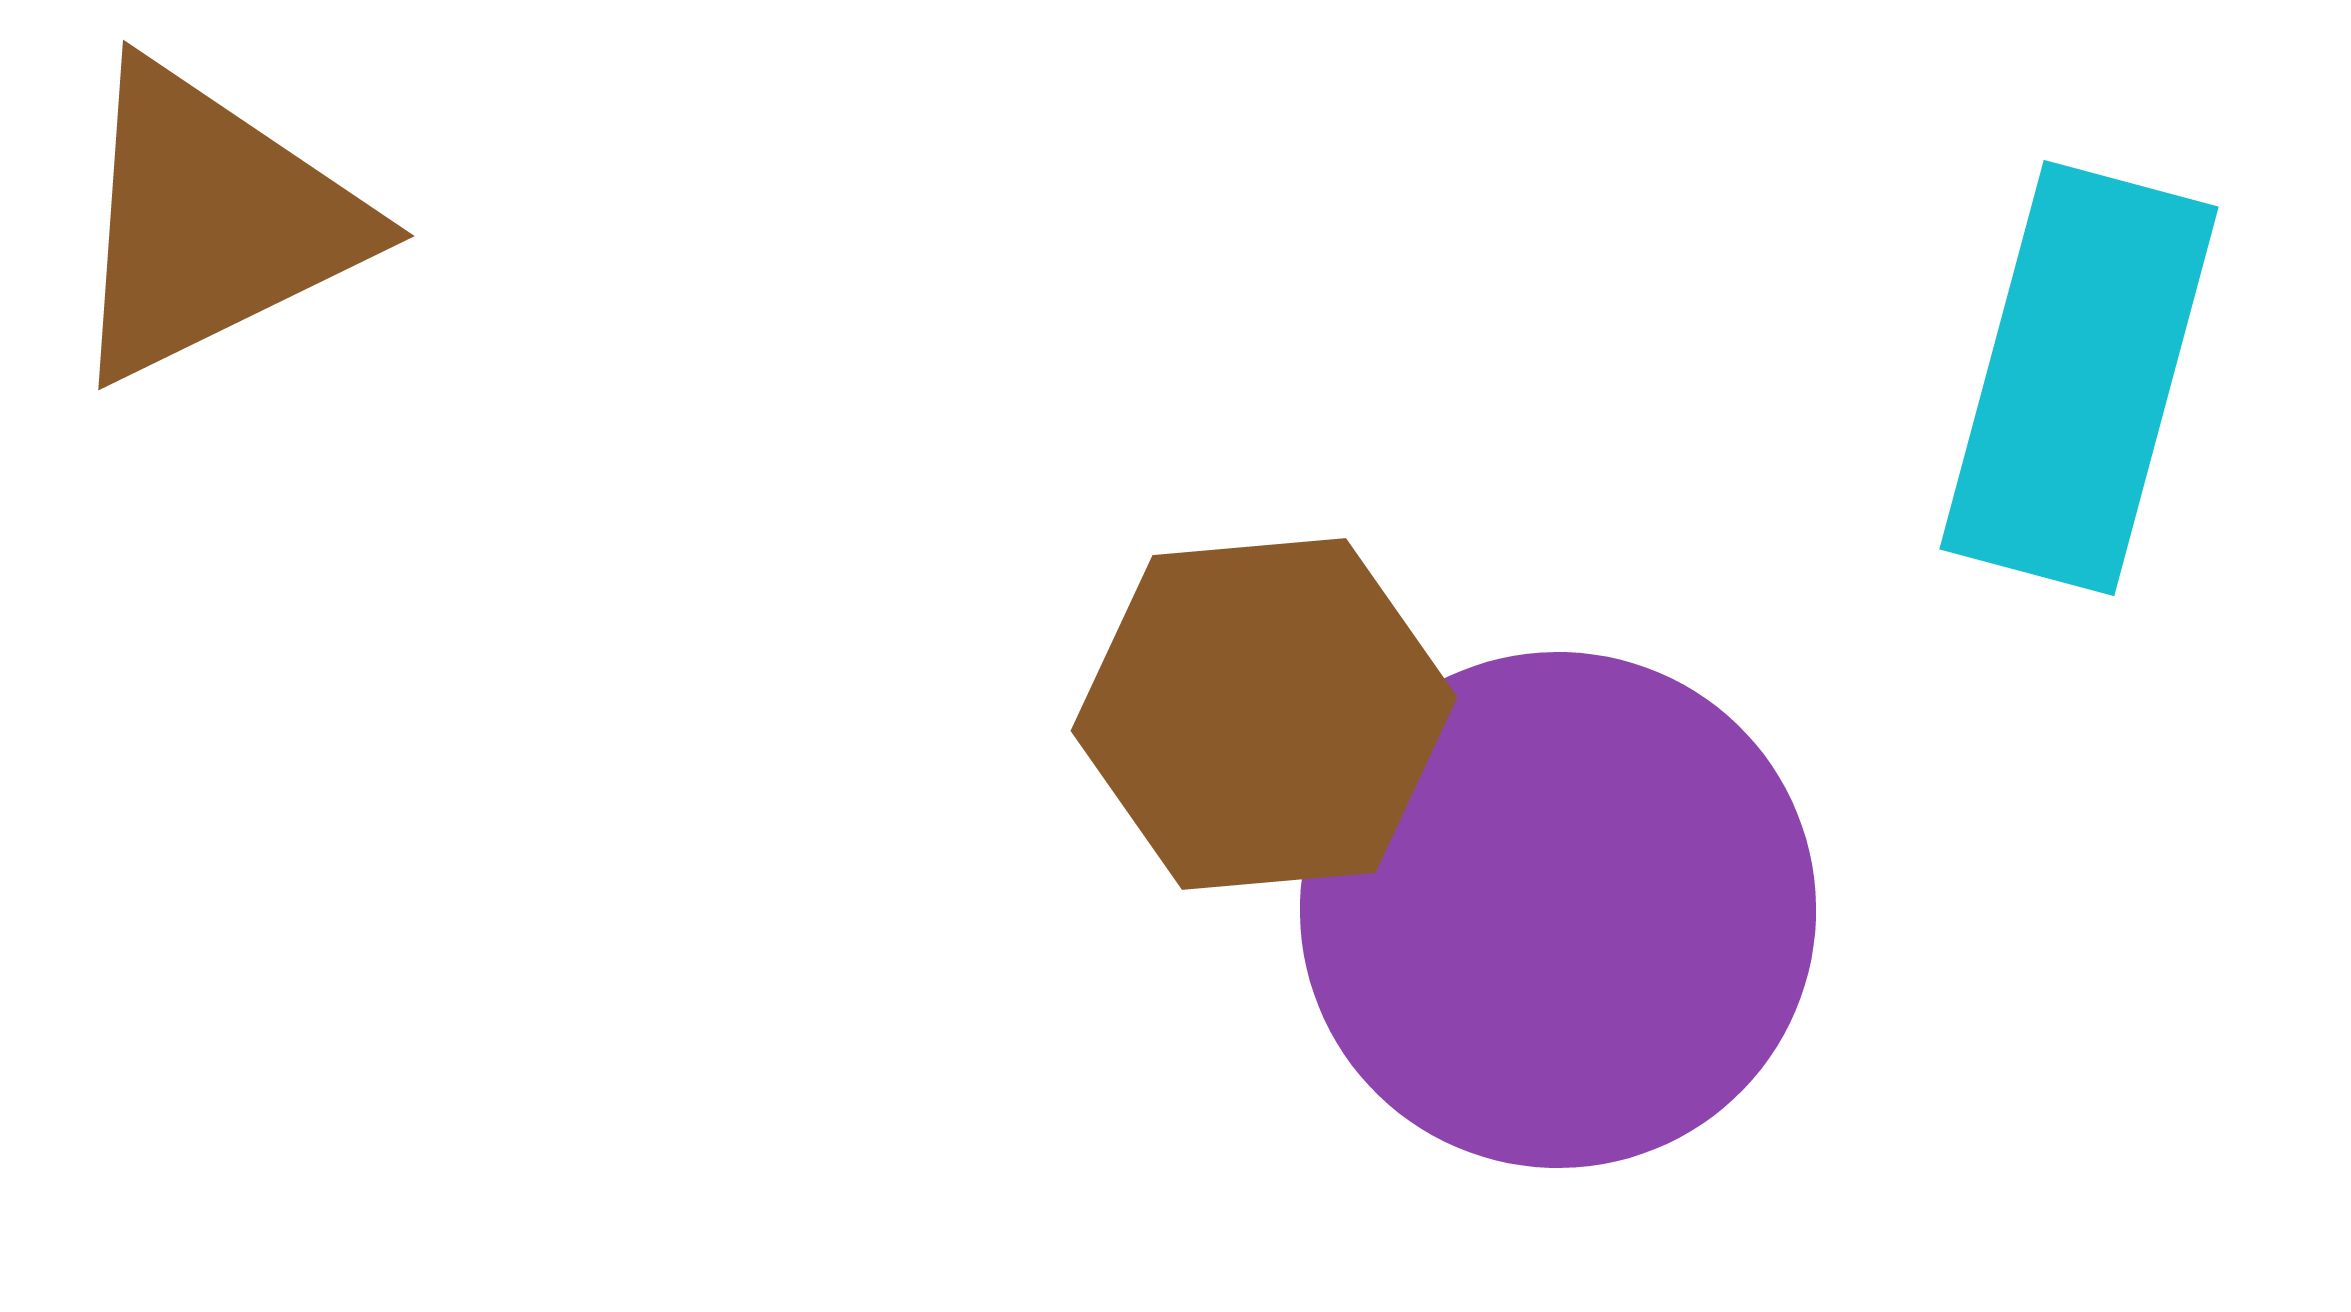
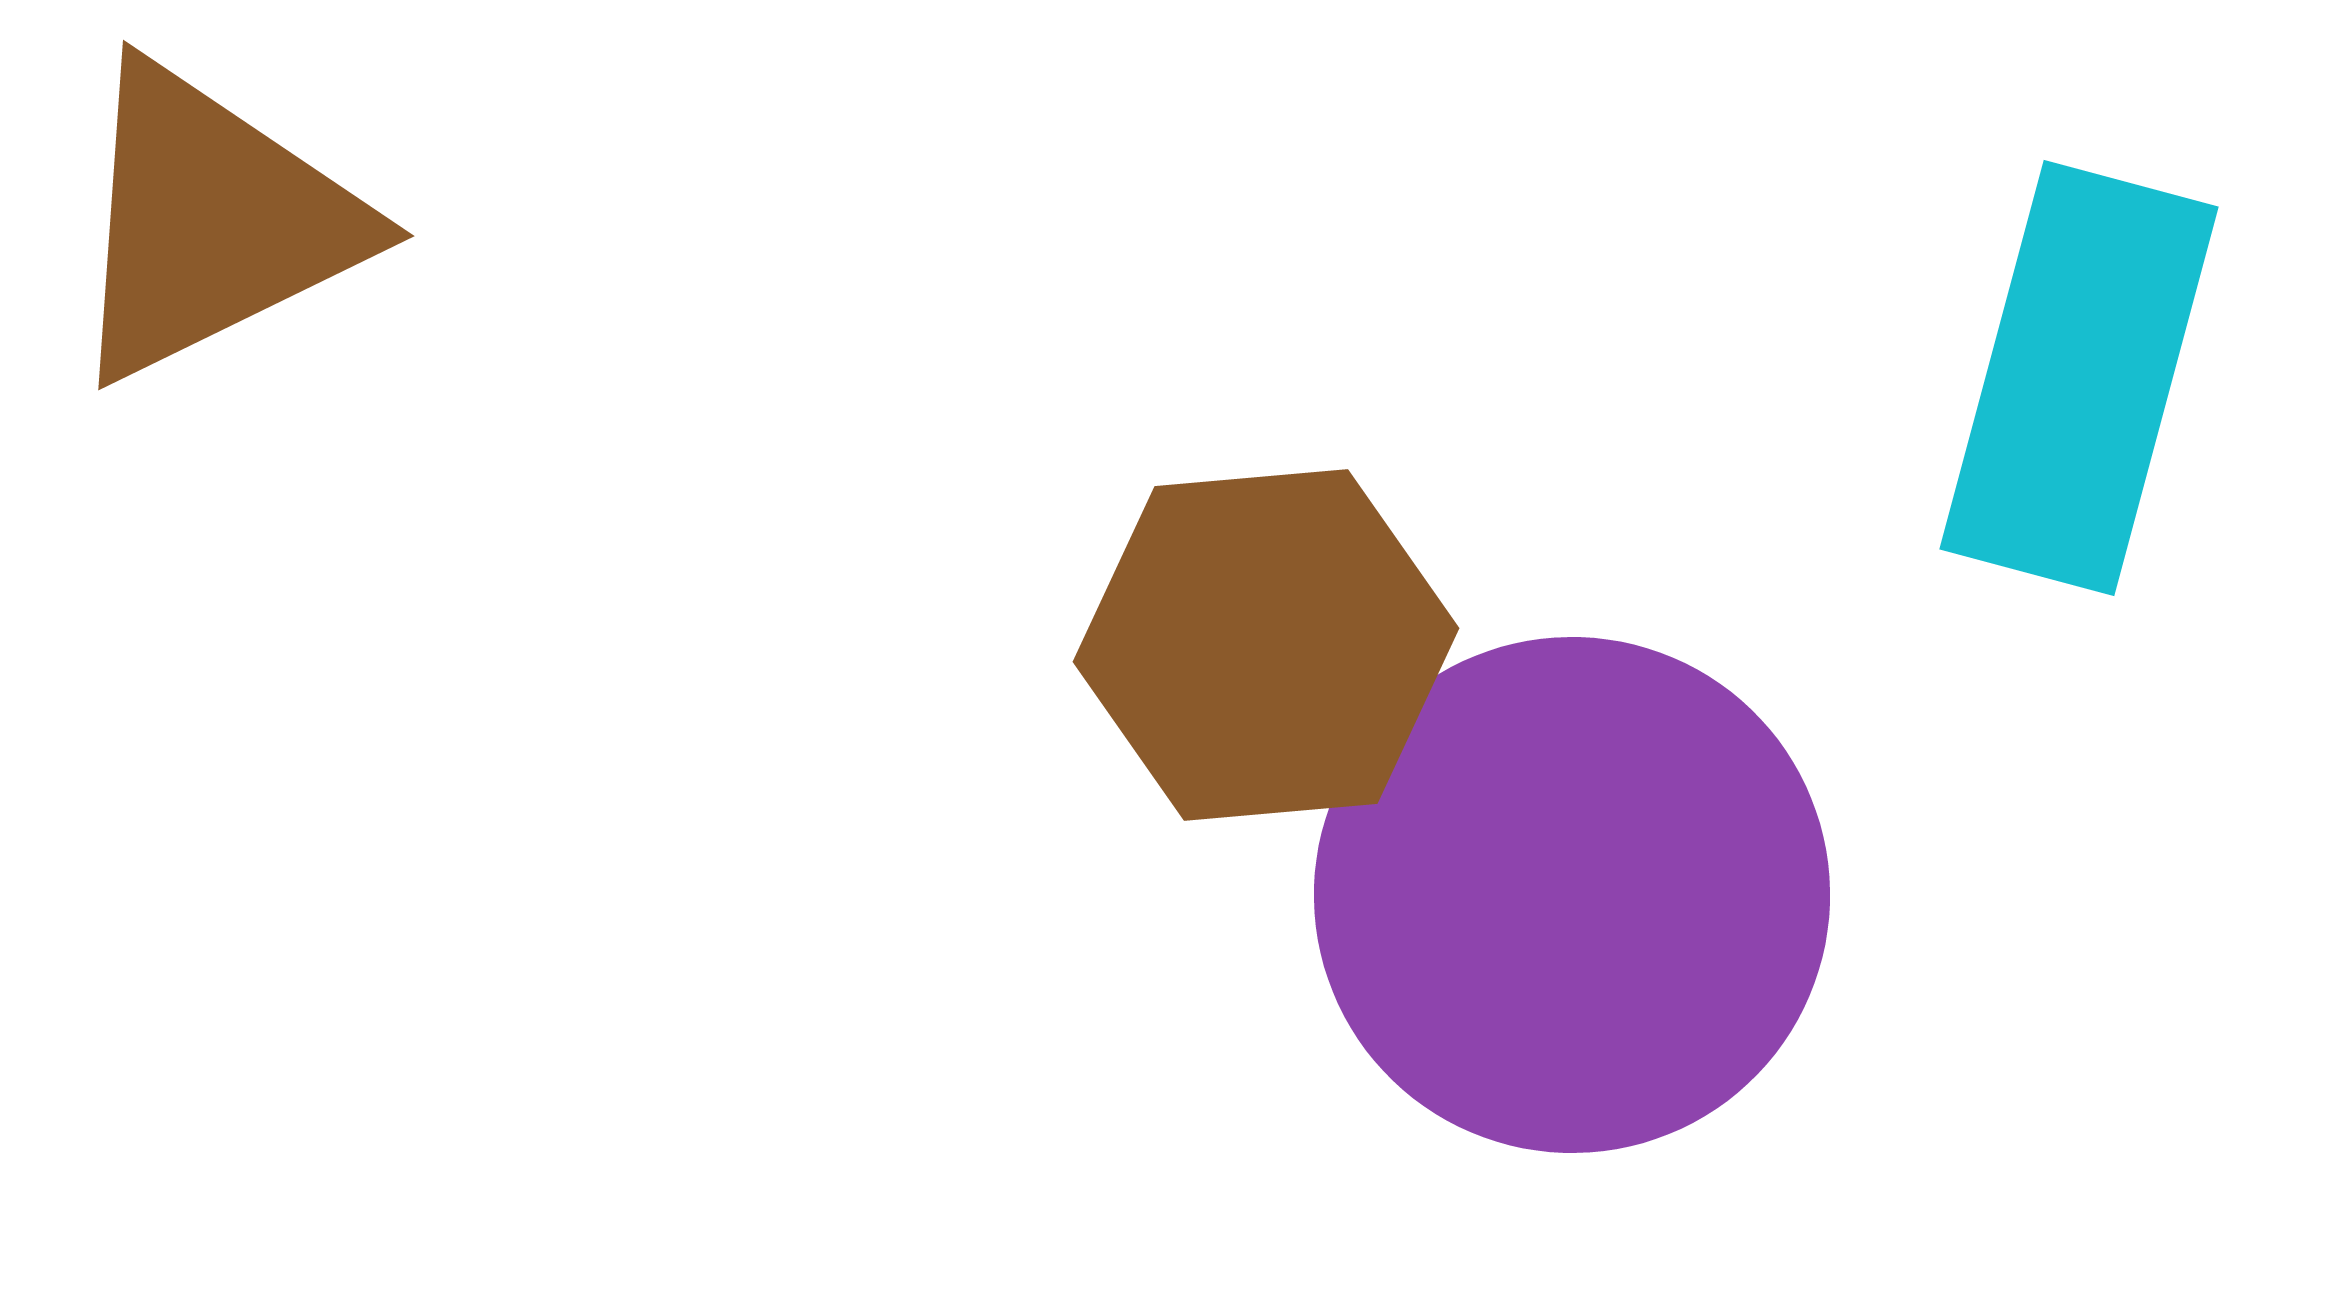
brown hexagon: moved 2 px right, 69 px up
purple circle: moved 14 px right, 15 px up
